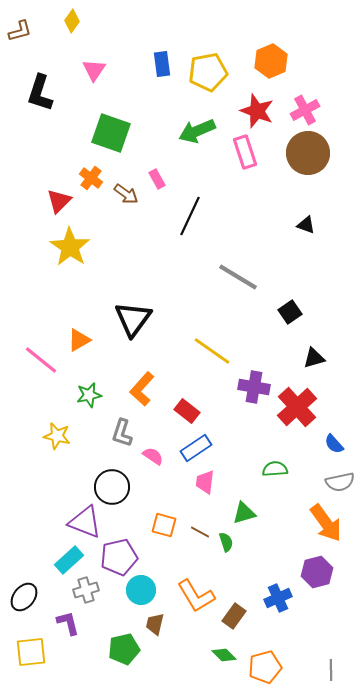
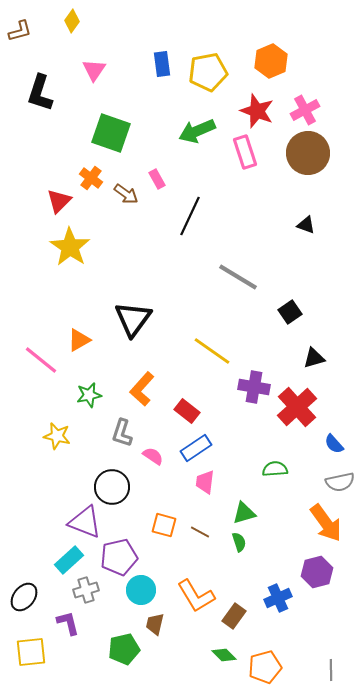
green semicircle at (226, 542): moved 13 px right
